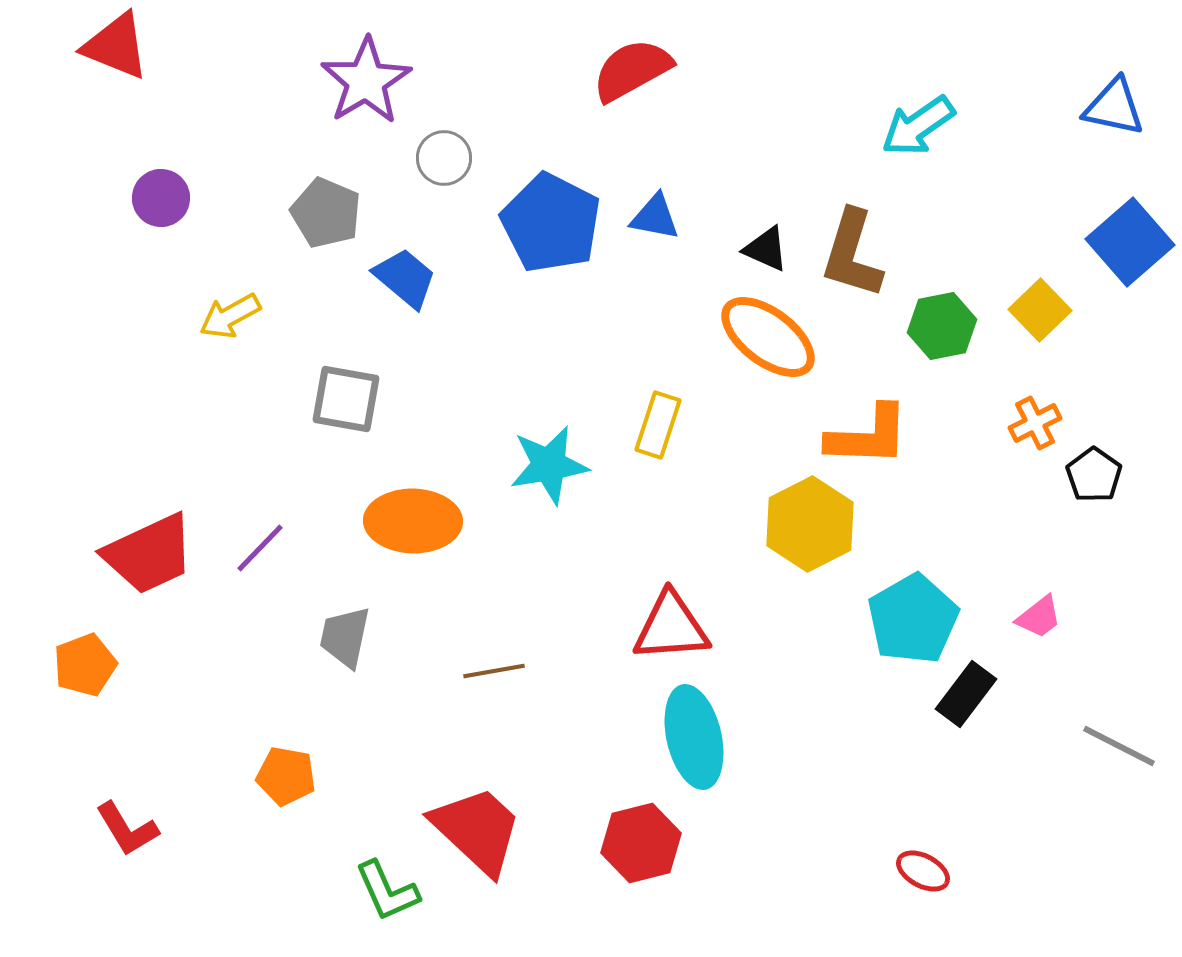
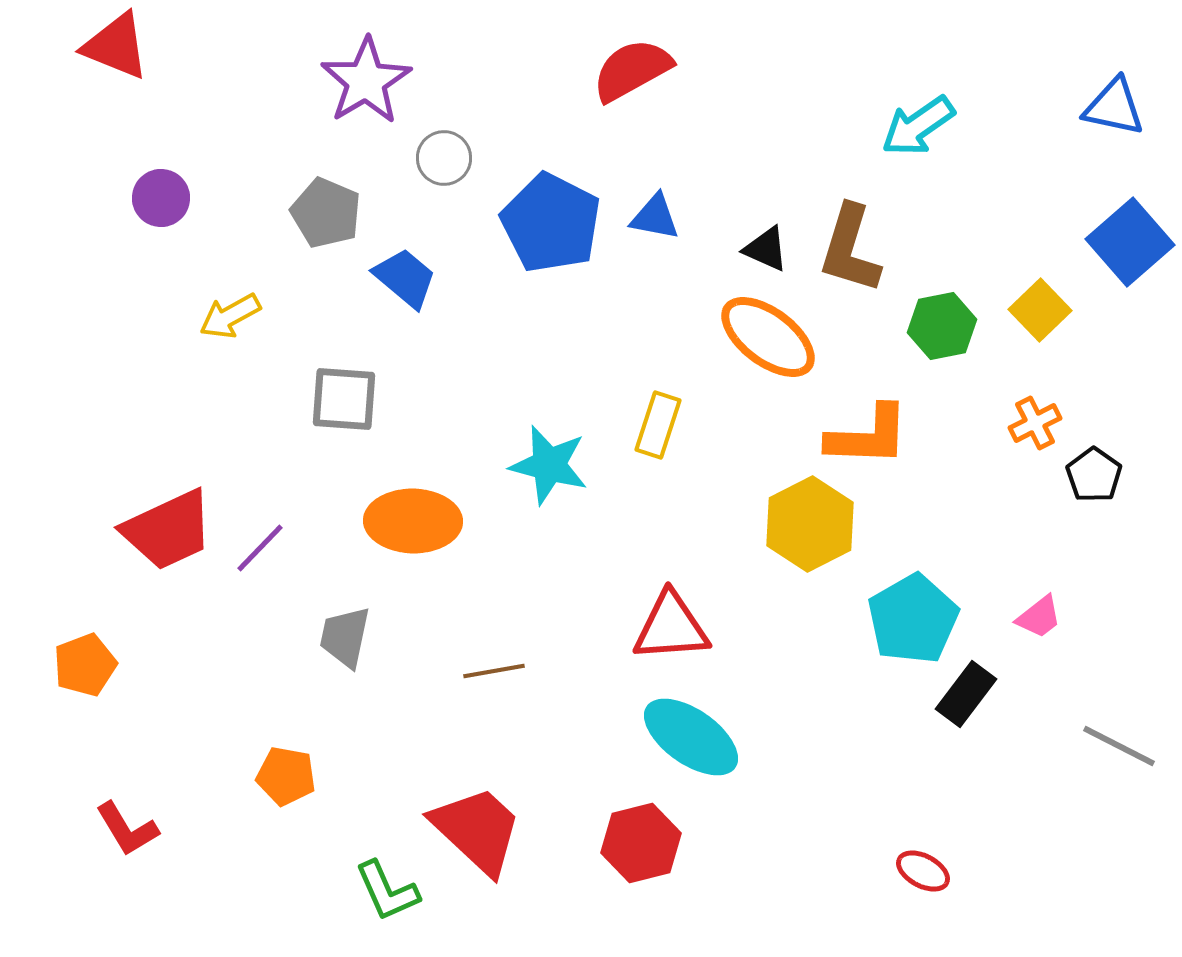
brown L-shape at (852, 254): moved 2 px left, 5 px up
gray square at (346, 399): moved 2 px left; rotated 6 degrees counterclockwise
cyan star at (549, 465): rotated 24 degrees clockwise
red trapezoid at (149, 554): moved 19 px right, 24 px up
cyan ellipse at (694, 737): moved 3 px left; rotated 42 degrees counterclockwise
